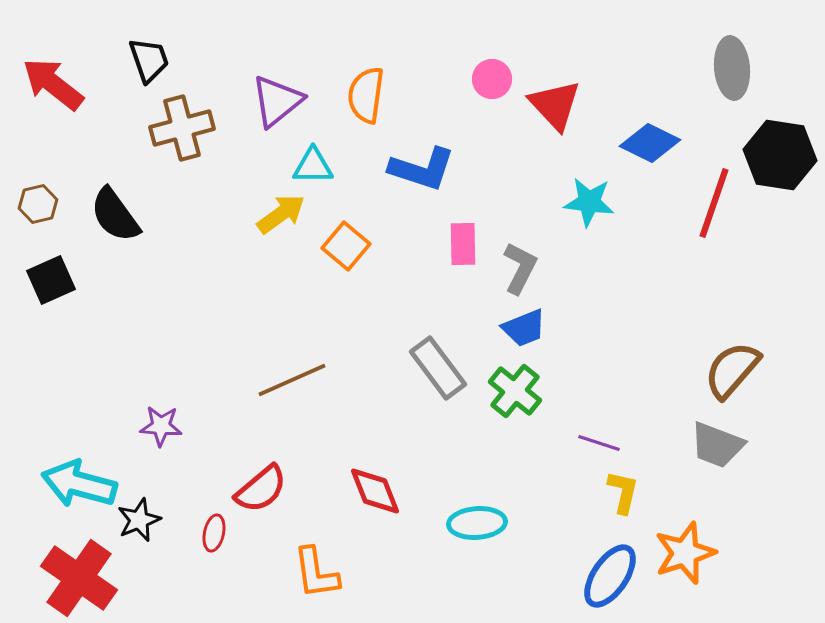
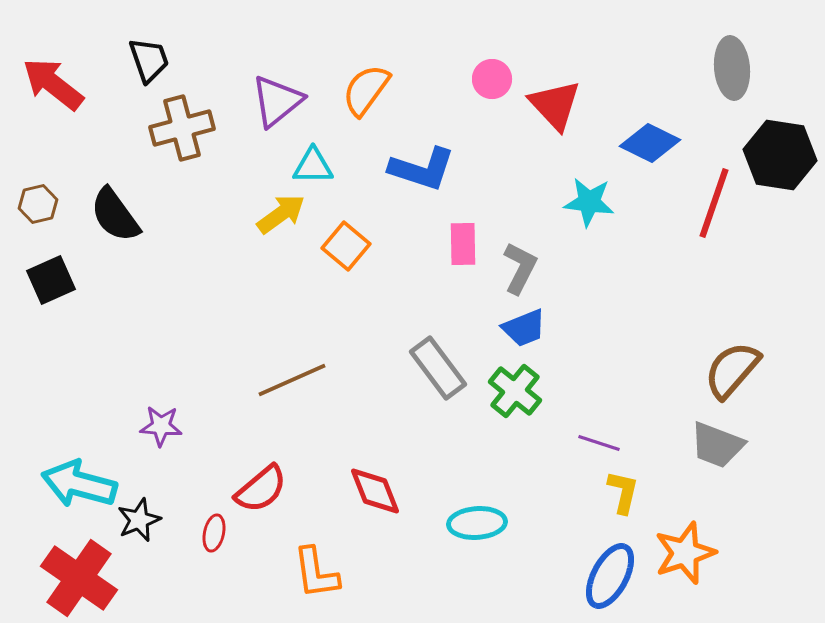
orange semicircle: moved 5 px up; rotated 28 degrees clockwise
blue ellipse: rotated 6 degrees counterclockwise
